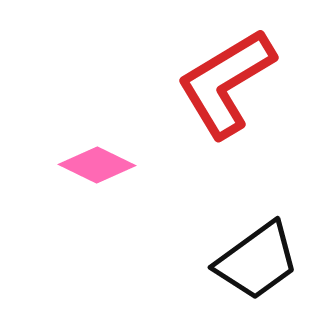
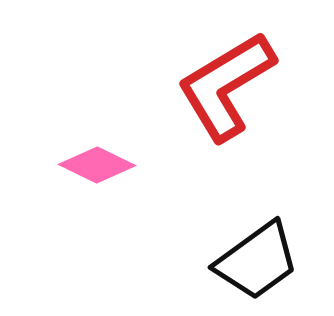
red L-shape: moved 3 px down
